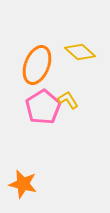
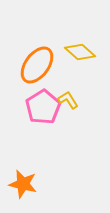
orange ellipse: rotated 15 degrees clockwise
